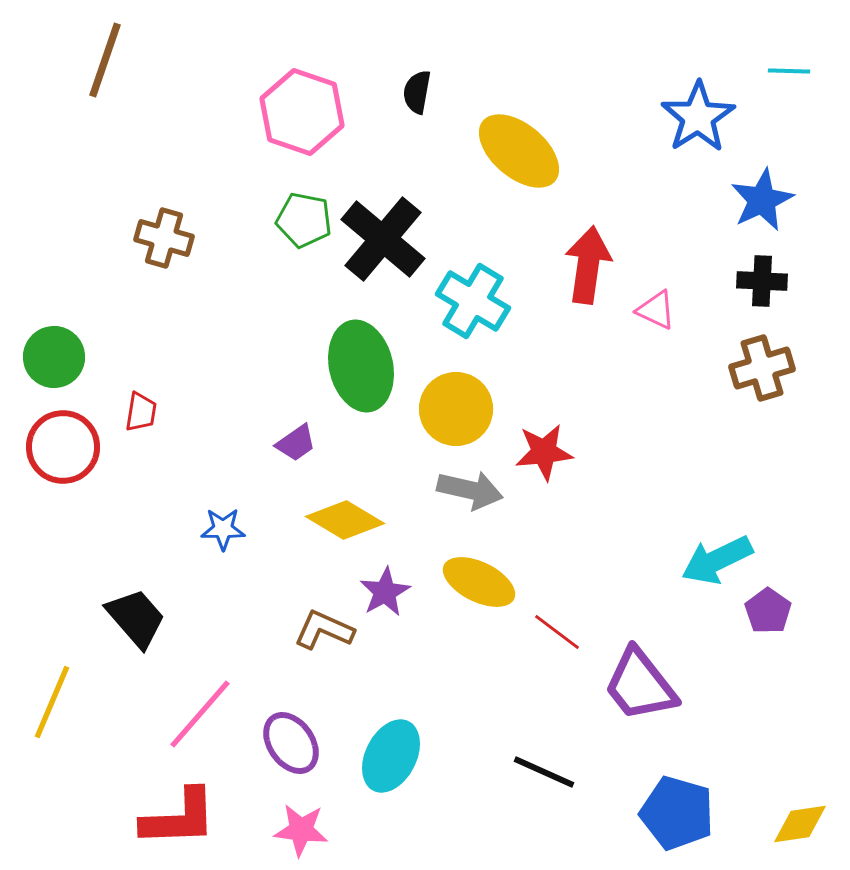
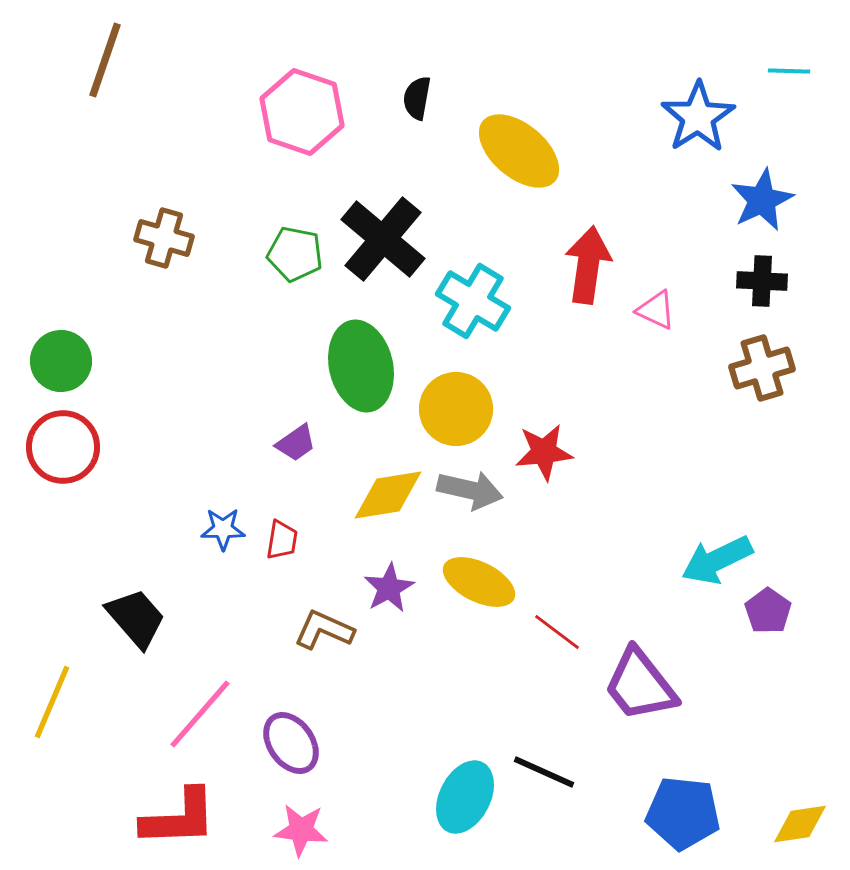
black semicircle at (417, 92): moved 6 px down
green pentagon at (304, 220): moved 9 px left, 34 px down
green circle at (54, 357): moved 7 px right, 4 px down
red trapezoid at (141, 412): moved 141 px right, 128 px down
yellow diamond at (345, 520): moved 43 px right, 25 px up; rotated 40 degrees counterclockwise
purple star at (385, 592): moved 4 px right, 4 px up
cyan ellipse at (391, 756): moved 74 px right, 41 px down
blue pentagon at (677, 813): moved 6 px right; rotated 10 degrees counterclockwise
